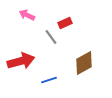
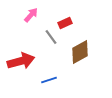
pink arrow: moved 4 px right; rotated 105 degrees clockwise
brown diamond: moved 4 px left, 11 px up
